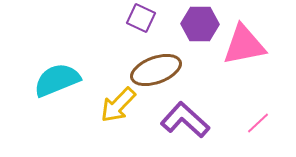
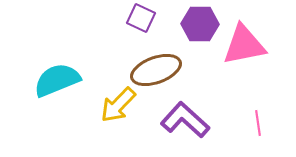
pink line: rotated 55 degrees counterclockwise
